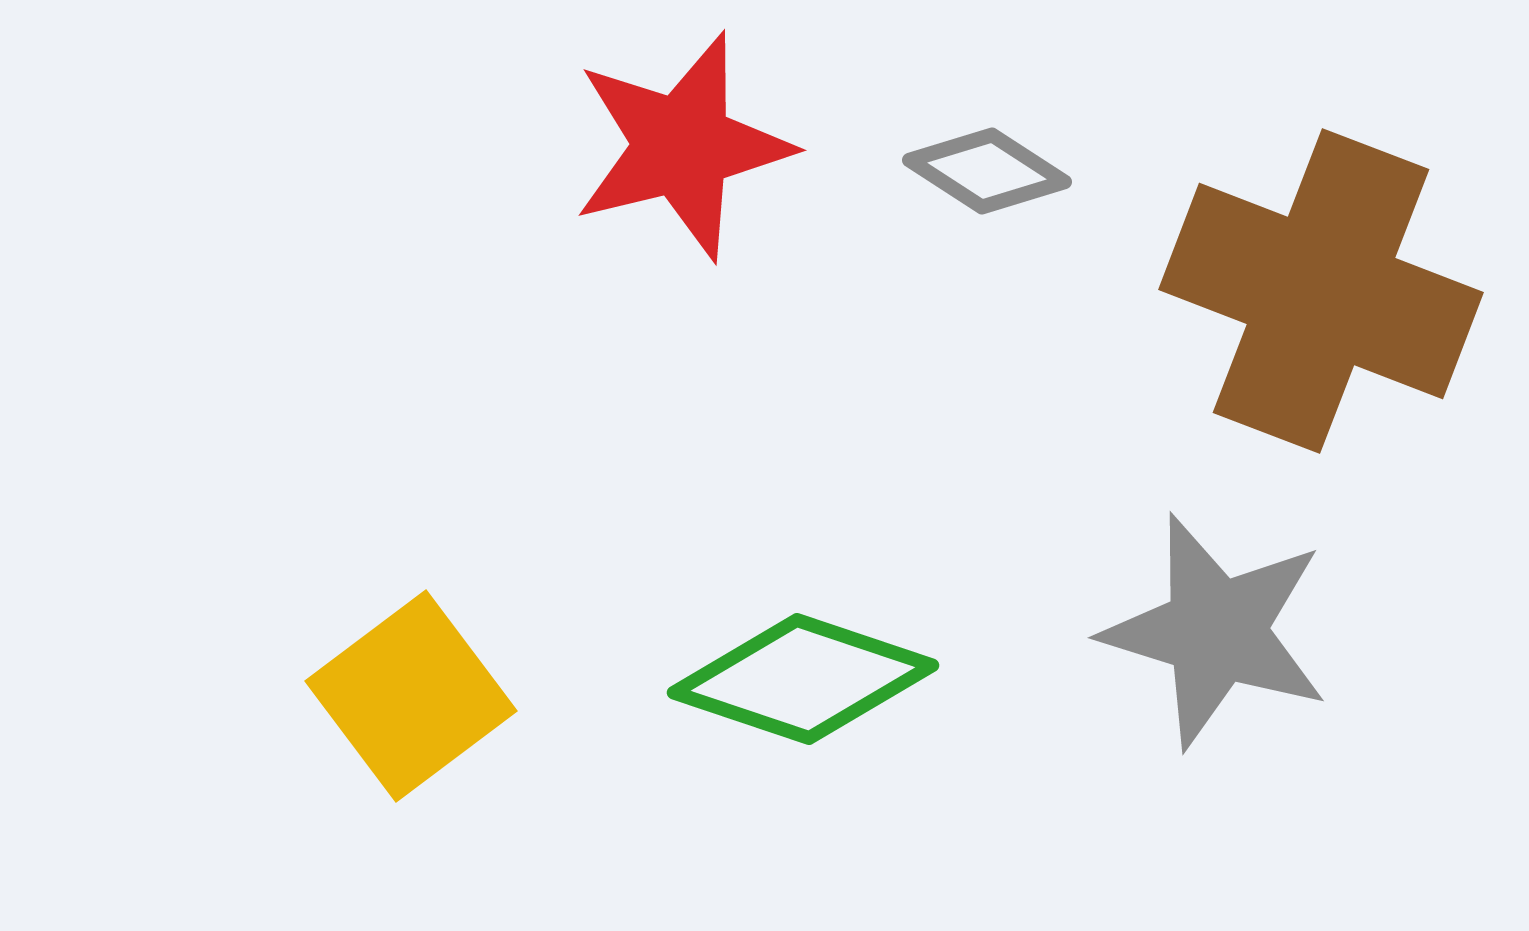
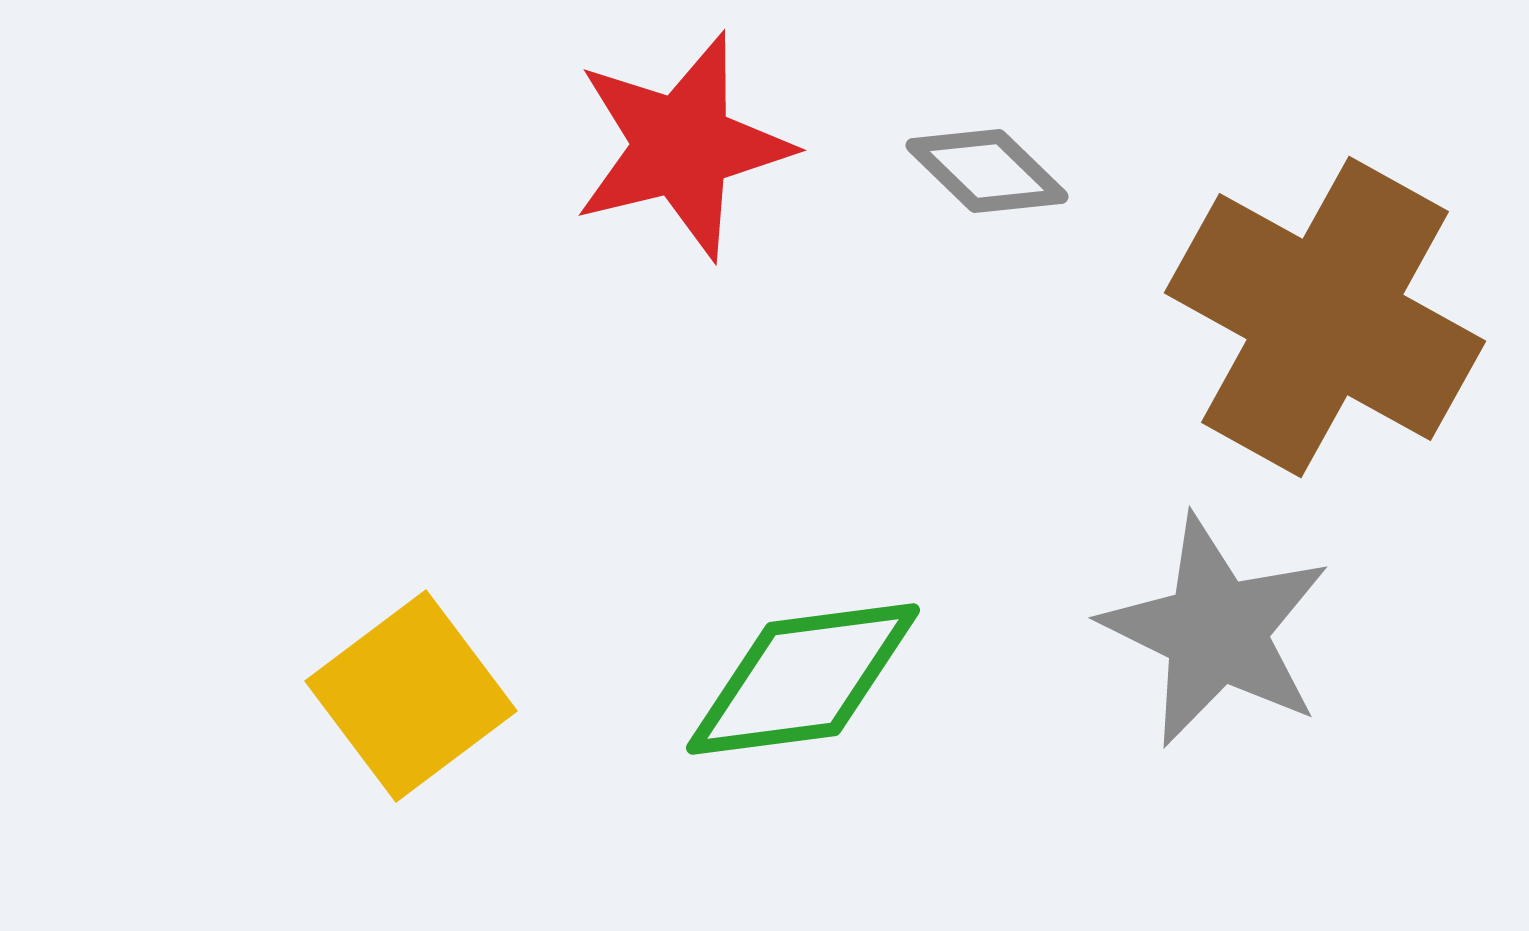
gray diamond: rotated 11 degrees clockwise
brown cross: moved 4 px right, 26 px down; rotated 8 degrees clockwise
gray star: rotated 9 degrees clockwise
green diamond: rotated 26 degrees counterclockwise
